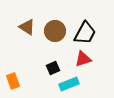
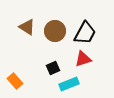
orange rectangle: moved 2 px right; rotated 21 degrees counterclockwise
